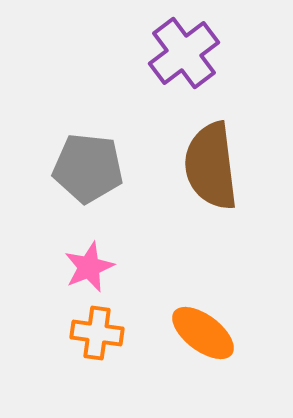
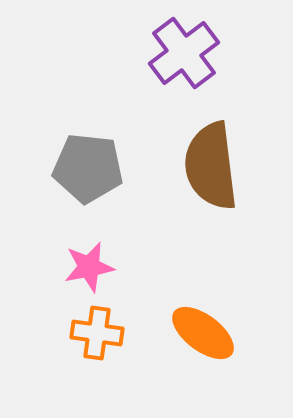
pink star: rotated 12 degrees clockwise
